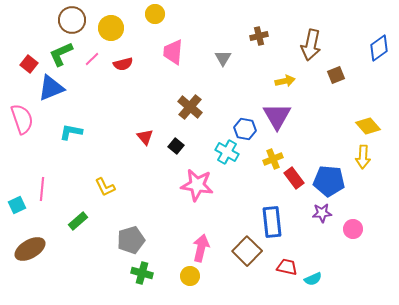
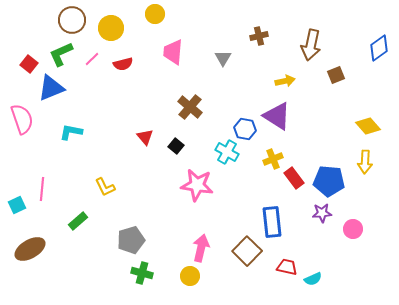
purple triangle at (277, 116): rotated 28 degrees counterclockwise
yellow arrow at (363, 157): moved 2 px right, 5 px down
